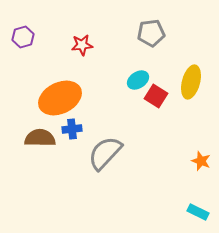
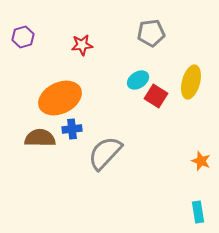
cyan rectangle: rotated 55 degrees clockwise
